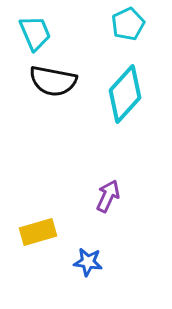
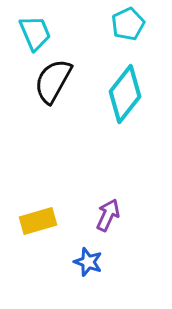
black semicircle: rotated 108 degrees clockwise
cyan diamond: rotated 4 degrees counterclockwise
purple arrow: moved 19 px down
yellow rectangle: moved 11 px up
blue star: rotated 12 degrees clockwise
